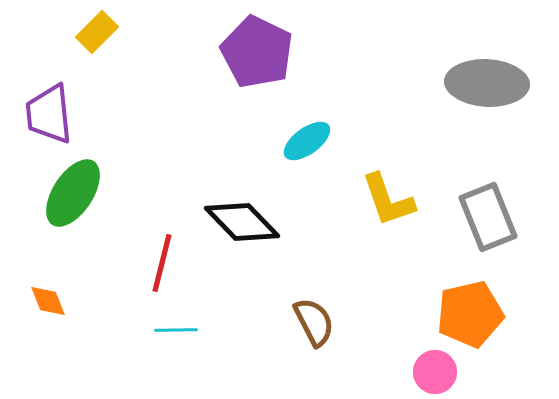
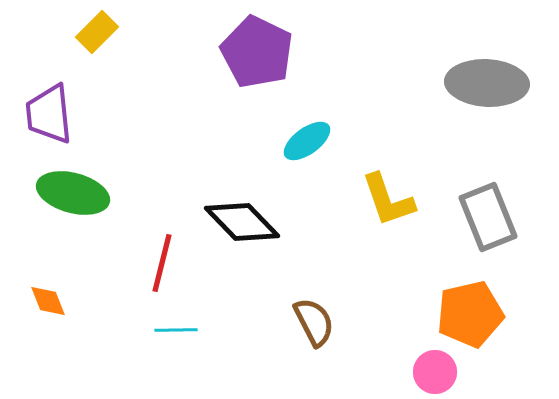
green ellipse: rotated 72 degrees clockwise
